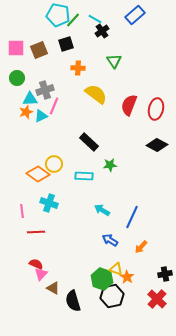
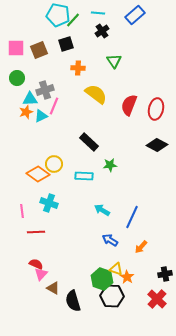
cyan line at (95, 19): moved 3 px right, 6 px up; rotated 24 degrees counterclockwise
black hexagon at (112, 296): rotated 15 degrees clockwise
